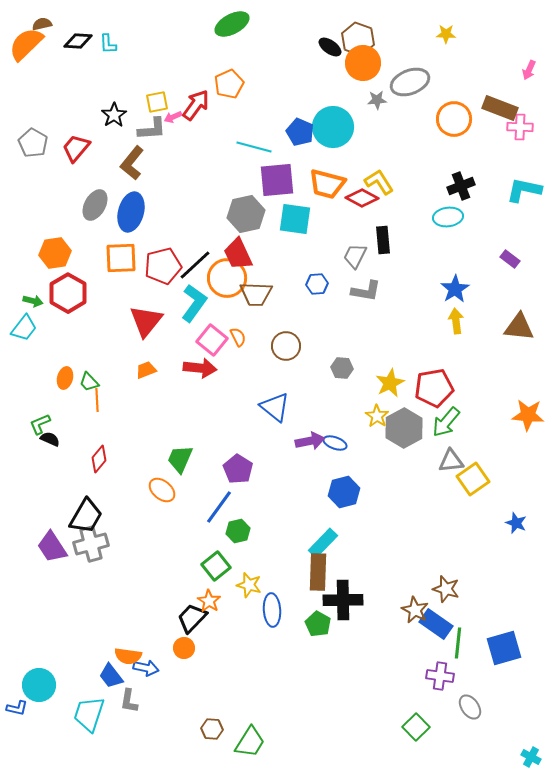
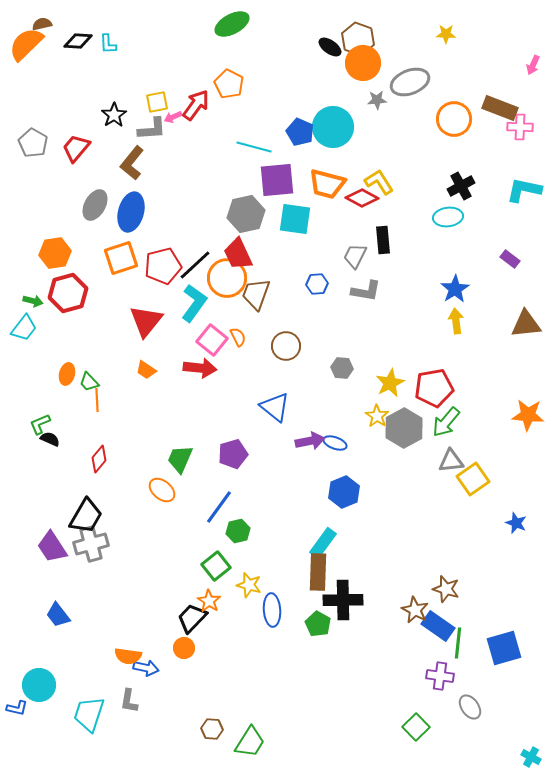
pink arrow at (529, 70): moved 4 px right, 5 px up
orange pentagon at (229, 84): rotated 20 degrees counterclockwise
black cross at (461, 186): rotated 8 degrees counterclockwise
orange square at (121, 258): rotated 16 degrees counterclockwise
red hexagon at (68, 293): rotated 15 degrees clockwise
brown trapezoid at (256, 294): rotated 108 degrees clockwise
brown triangle at (519, 327): moved 7 px right, 3 px up; rotated 12 degrees counterclockwise
orange trapezoid at (146, 370): rotated 125 degrees counterclockwise
orange ellipse at (65, 378): moved 2 px right, 4 px up
purple pentagon at (238, 469): moved 5 px left, 15 px up; rotated 24 degrees clockwise
blue hexagon at (344, 492): rotated 8 degrees counterclockwise
cyan rectangle at (323, 543): rotated 8 degrees counterclockwise
blue rectangle at (436, 624): moved 2 px right, 2 px down
blue trapezoid at (111, 676): moved 53 px left, 61 px up
